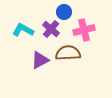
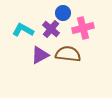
blue circle: moved 1 px left, 1 px down
pink cross: moved 1 px left, 2 px up
brown semicircle: moved 1 px down; rotated 10 degrees clockwise
purple triangle: moved 5 px up
